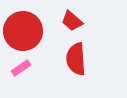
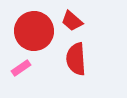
red circle: moved 11 px right
